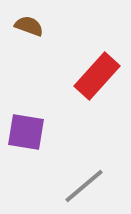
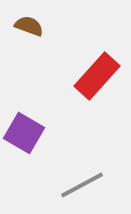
purple square: moved 2 px left, 1 px down; rotated 21 degrees clockwise
gray line: moved 2 px left, 1 px up; rotated 12 degrees clockwise
